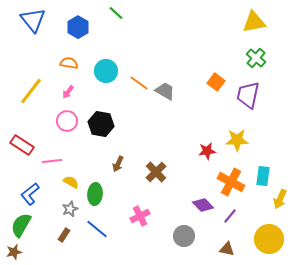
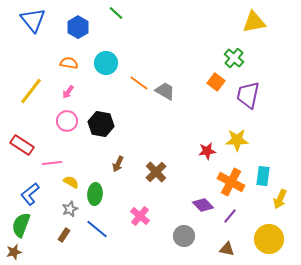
green cross: moved 22 px left
cyan circle: moved 8 px up
pink line: moved 2 px down
pink cross: rotated 24 degrees counterclockwise
green semicircle: rotated 10 degrees counterclockwise
